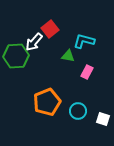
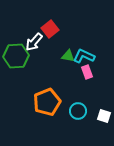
cyan L-shape: moved 15 px down; rotated 10 degrees clockwise
pink rectangle: rotated 48 degrees counterclockwise
white square: moved 1 px right, 3 px up
